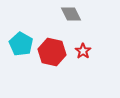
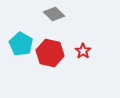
gray diamond: moved 17 px left; rotated 20 degrees counterclockwise
red hexagon: moved 2 px left, 1 px down
